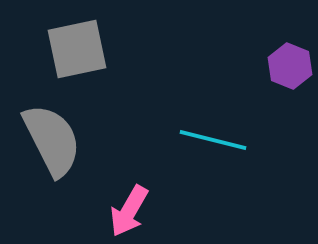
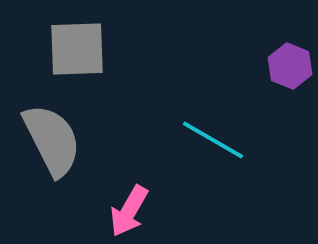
gray square: rotated 10 degrees clockwise
cyan line: rotated 16 degrees clockwise
